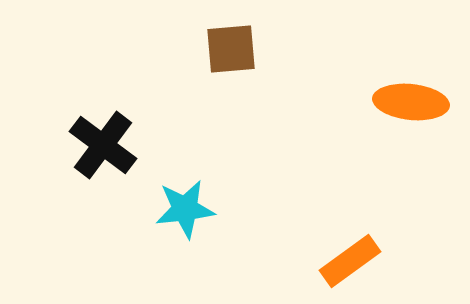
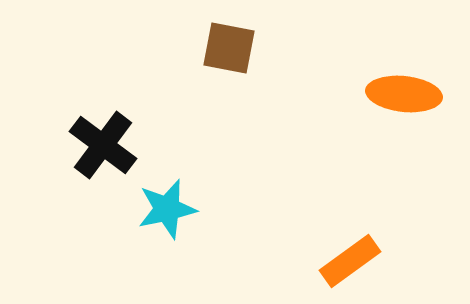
brown square: moved 2 px left, 1 px up; rotated 16 degrees clockwise
orange ellipse: moved 7 px left, 8 px up
cyan star: moved 18 px left; rotated 6 degrees counterclockwise
